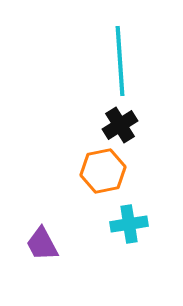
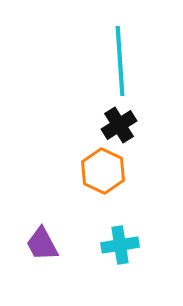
black cross: moved 1 px left
orange hexagon: rotated 24 degrees counterclockwise
cyan cross: moved 9 px left, 21 px down
